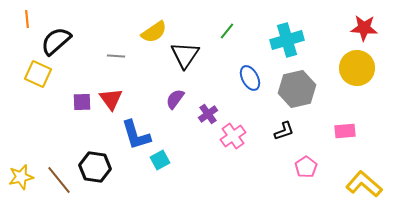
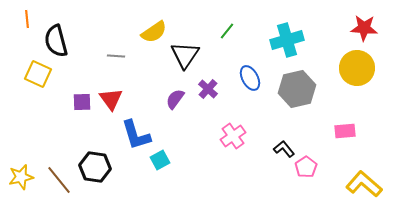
black semicircle: rotated 64 degrees counterclockwise
purple cross: moved 25 px up; rotated 12 degrees counterclockwise
black L-shape: moved 18 px down; rotated 110 degrees counterclockwise
